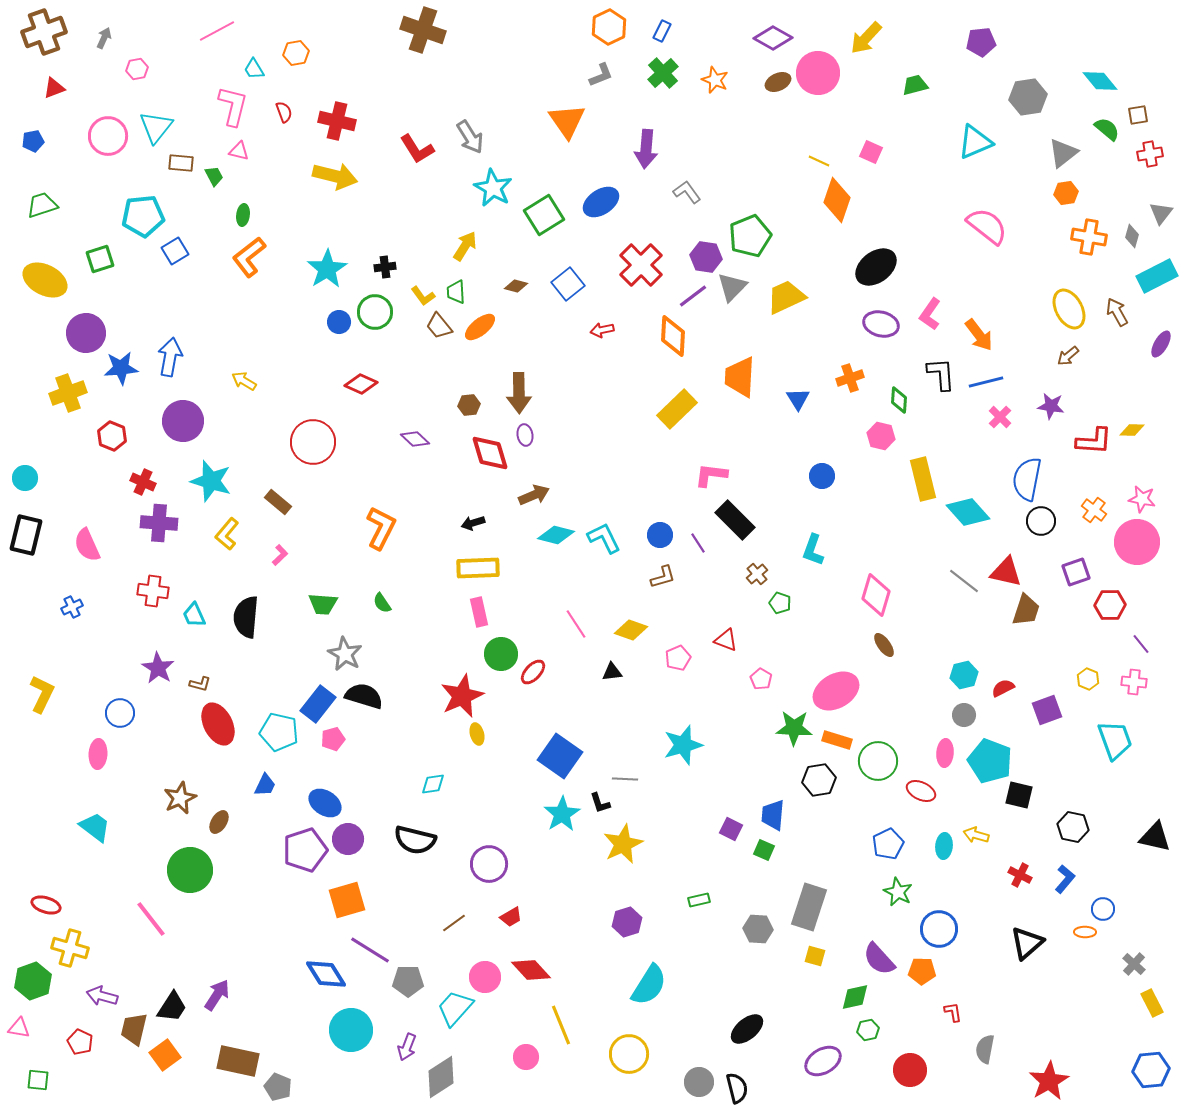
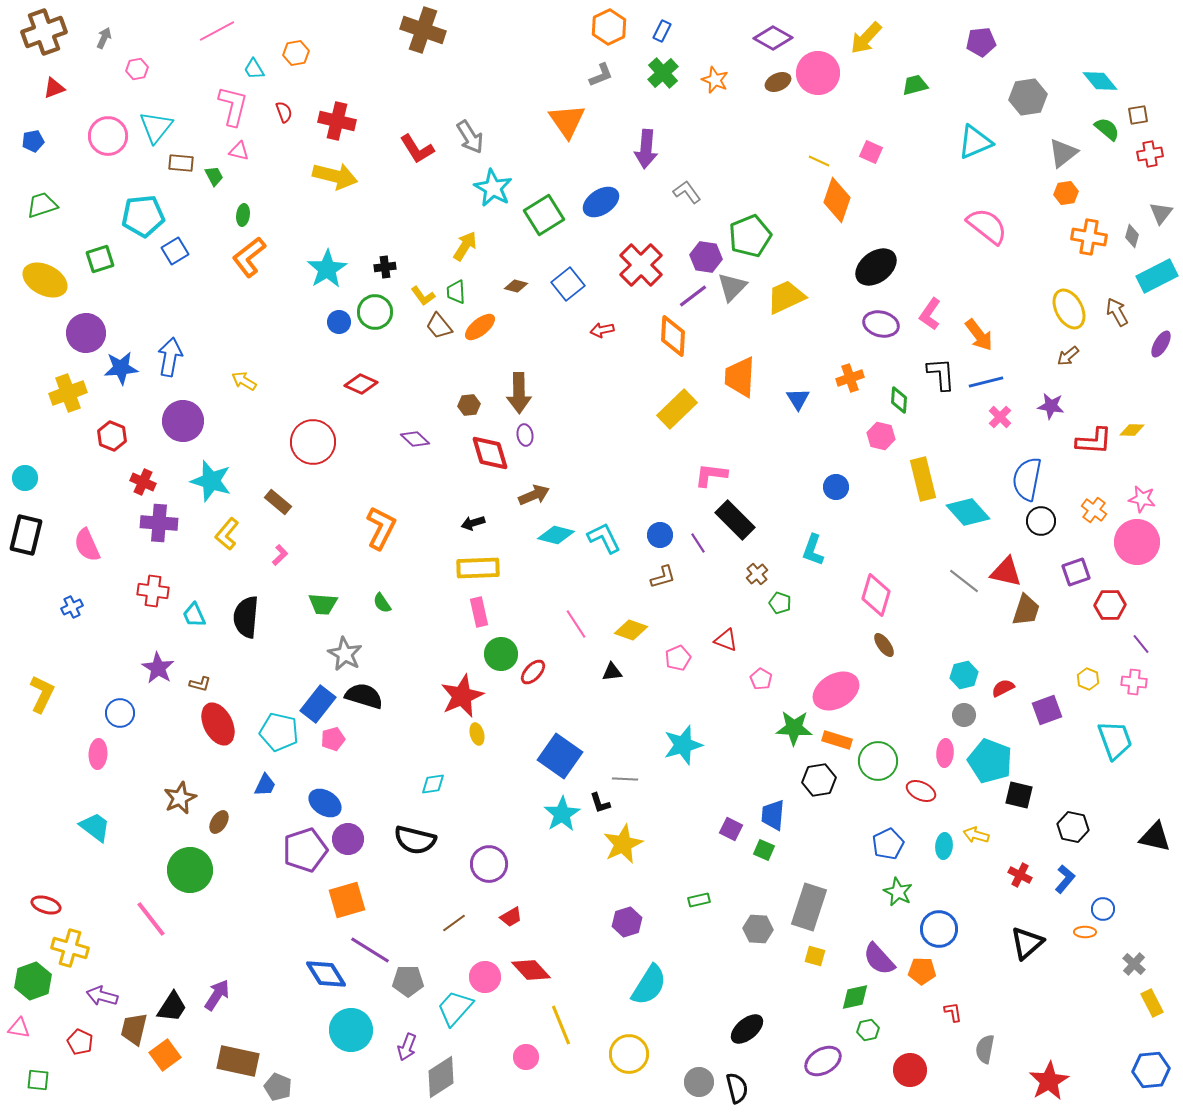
blue circle at (822, 476): moved 14 px right, 11 px down
